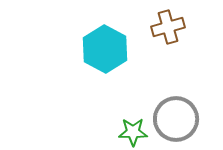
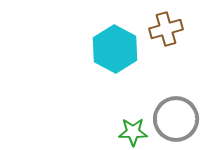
brown cross: moved 2 px left, 2 px down
cyan hexagon: moved 10 px right
